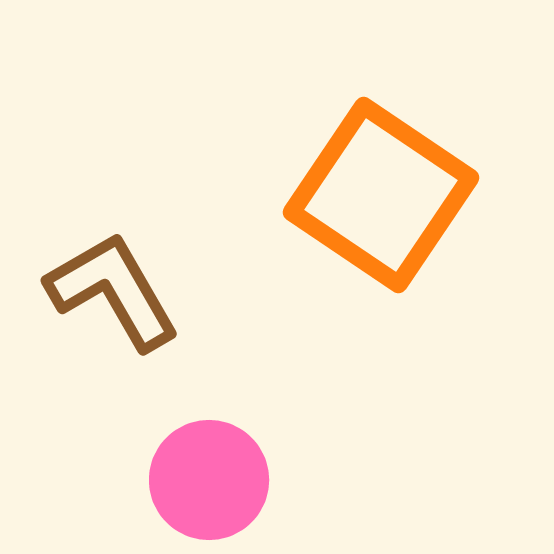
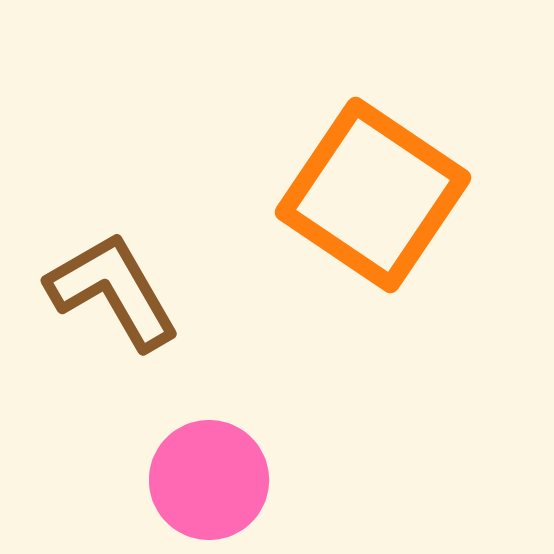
orange square: moved 8 px left
